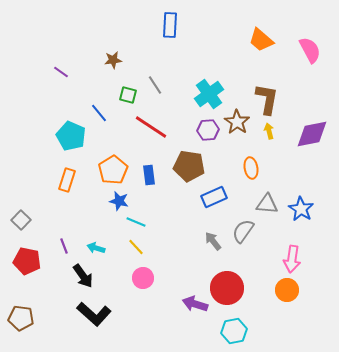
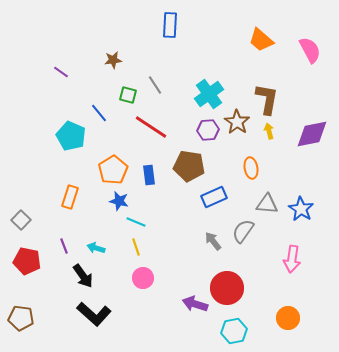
orange rectangle at (67, 180): moved 3 px right, 17 px down
yellow line at (136, 247): rotated 24 degrees clockwise
orange circle at (287, 290): moved 1 px right, 28 px down
